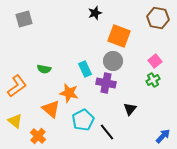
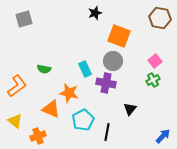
brown hexagon: moved 2 px right
orange triangle: rotated 18 degrees counterclockwise
black line: rotated 48 degrees clockwise
orange cross: rotated 28 degrees clockwise
